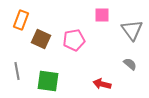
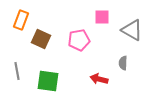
pink square: moved 2 px down
gray triangle: rotated 25 degrees counterclockwise
pink pentagon: moved 5 px right
gray semicircle: moved 7 px left, 1 px up; rotated 128 degrees counterclockwise
red arrow: moved 3 px left, 5 px up
